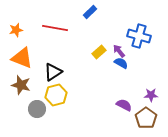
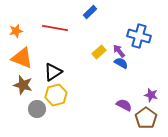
orange star: moved 1 px down
brown star: moved 2 px right
purple star: rotated 16 degrees clockwise
